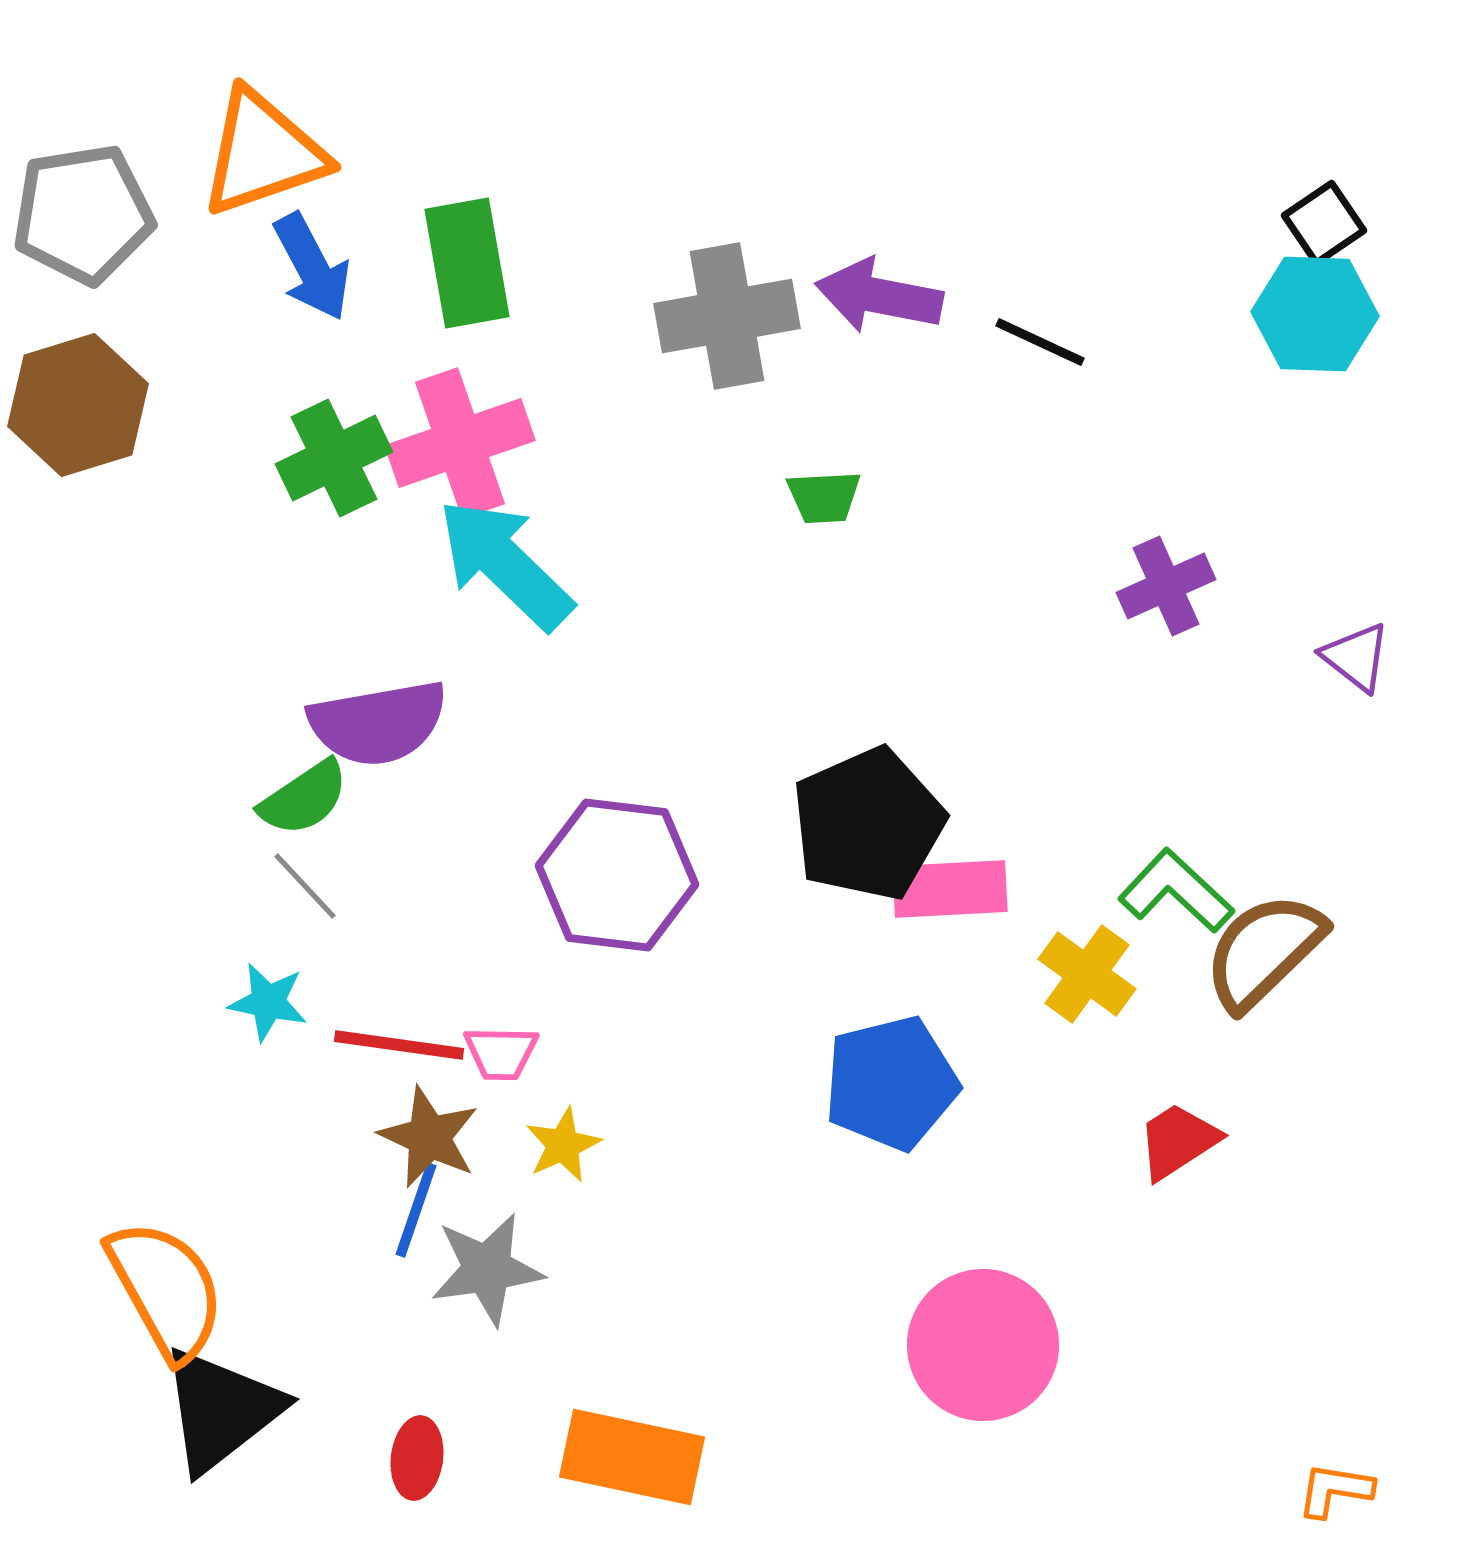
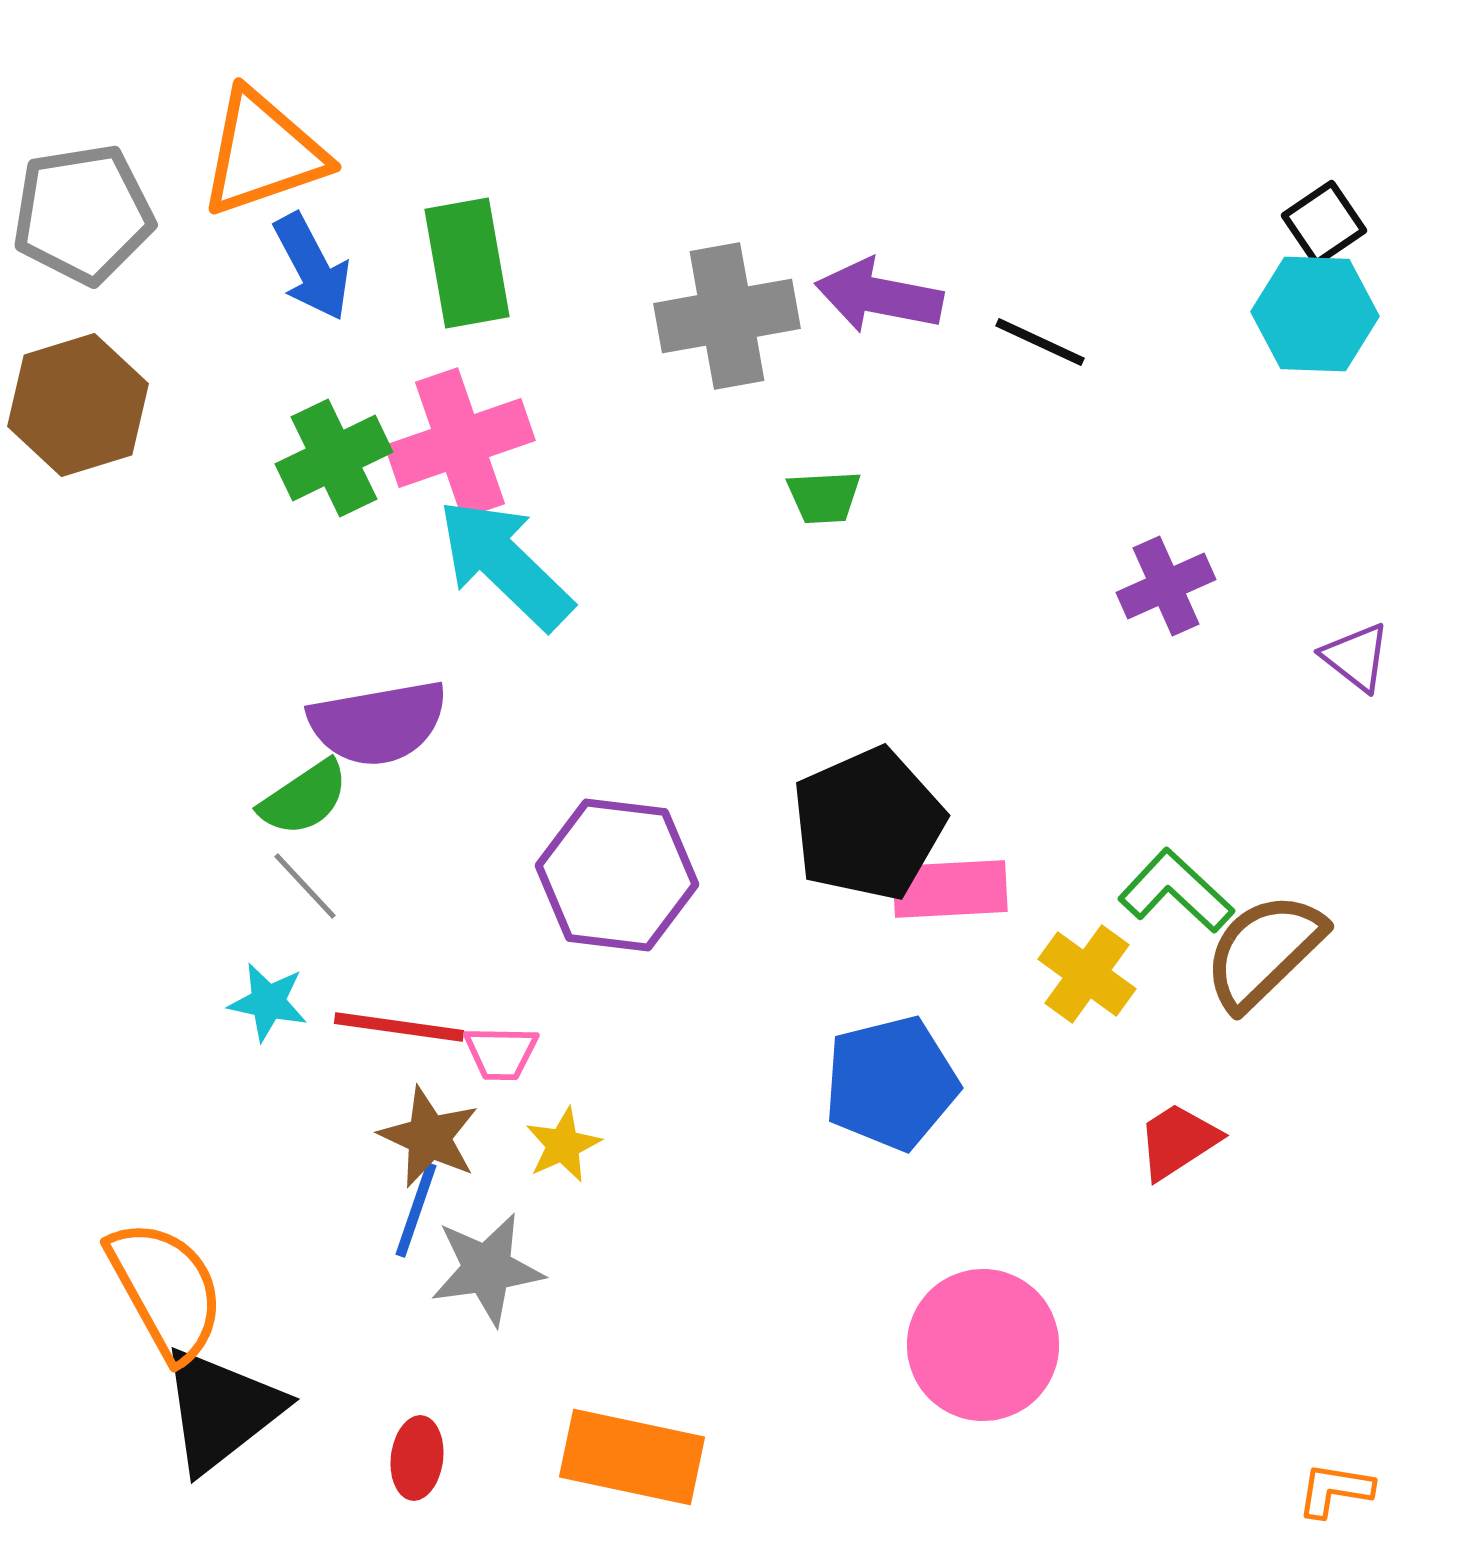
red line: moved 18 px up
